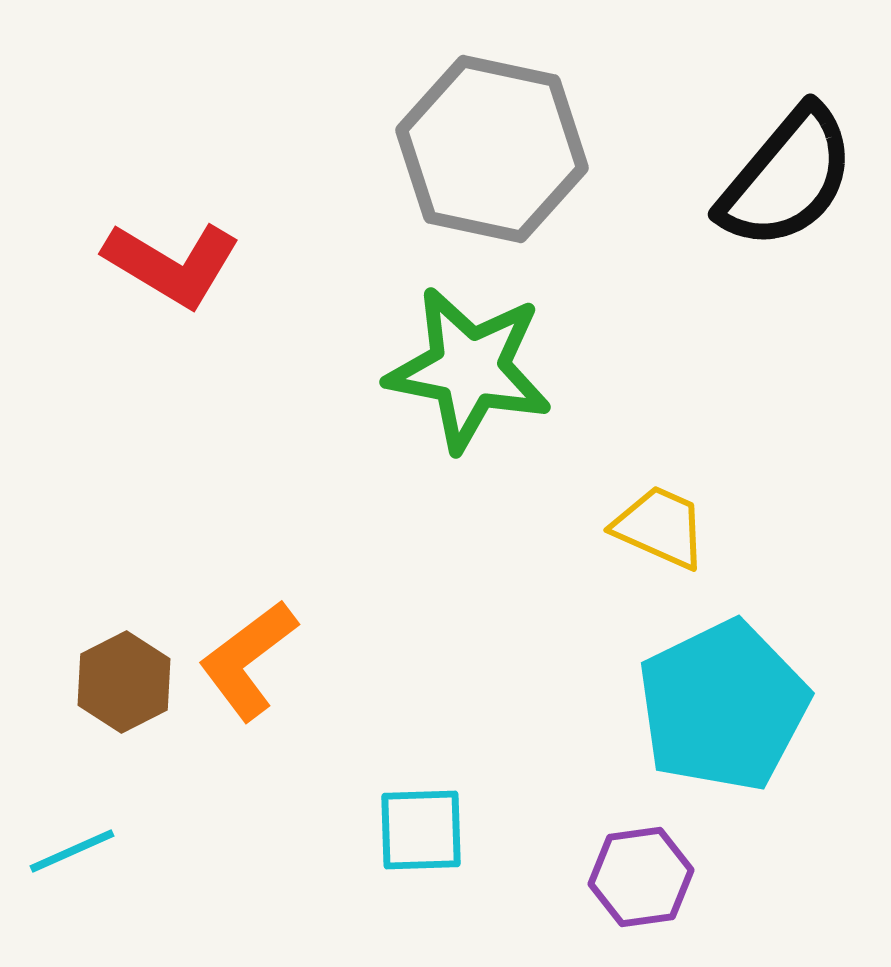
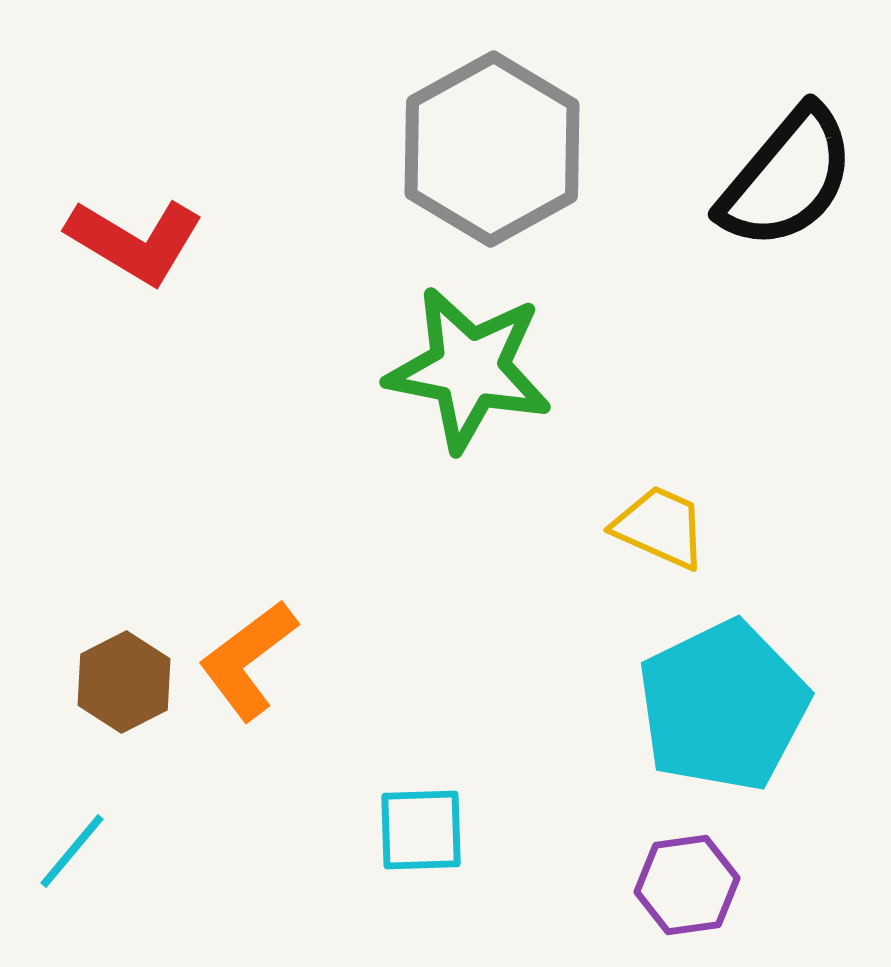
gray hexagon: rotated 19 degrees clockwise
red L-shape: moved 37 px left, 23 px up
cyan line: rotated 26 degrees counterclockwise
purple hexagon: moved 46 px right, 8 px down
